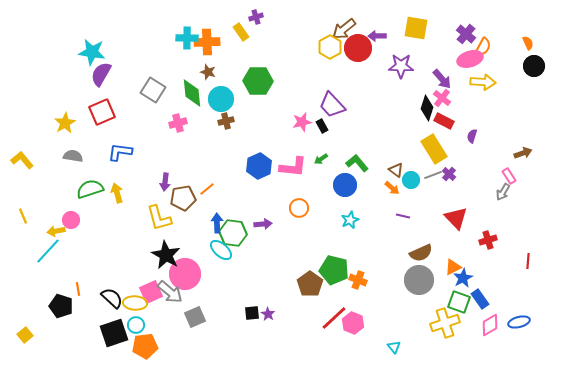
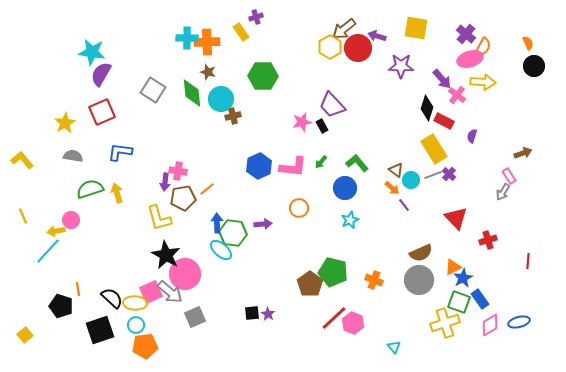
purple arrow at (377, 36): rotated 18 degrees clockwise
green hexagon at (258, 81): moved 5 px right, 5 px up
pink cross at (442, 98): moved 15 px right, 3 px up
brown cross at (226, 121): moved 7 px right, 5 px up
pink cross at (178, 123): moved 48 px down; rotated 24 degrees clockwise
green arrow at (321, 159): moved 3 px down; rotated 16 degrees counterclockwise
blue circle at (345, 185): moved 3 px down
purple line at (403, 216): moved 1 px right, 11 px up; rotated 40 degrees clockwise
green pentagon at (334, 270): moved 1 px left, 2 px down
orange cross at (358, 280): moved 16 px right
black square at (114, 333): moved 14 px left, 3 px up
